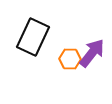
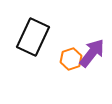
orange hexagon: moved 1 px right; rotated 20 degrees counterclockwise
